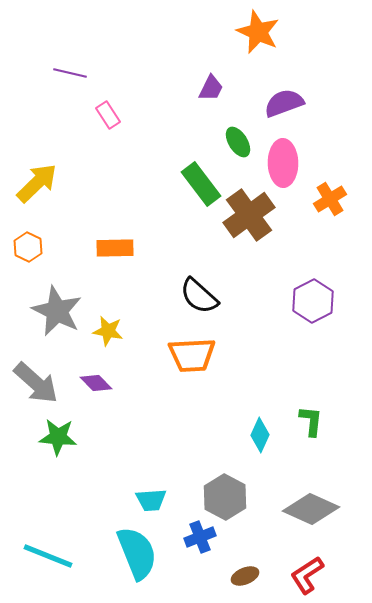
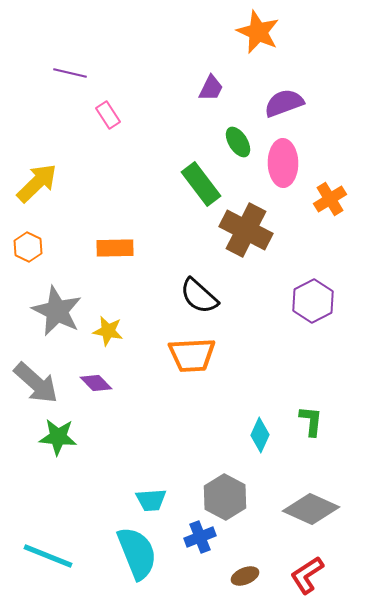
brown cross: moved 3 px left, 15 px down; rotated 27 degrees counterclockwise
